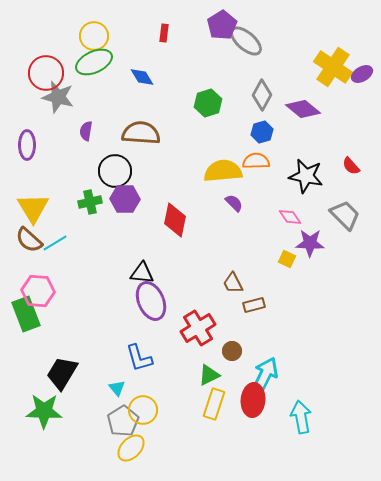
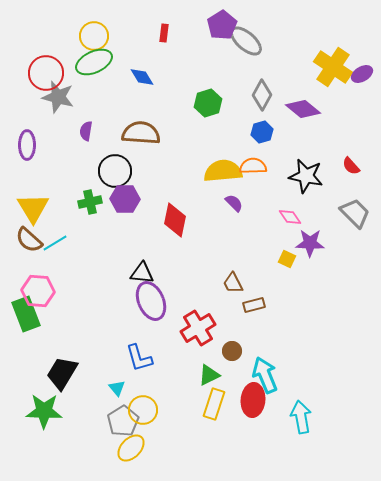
orange semicircle at (256, 161): moved 3 px left, 5 px down
gray trapezoid at (345, 215): moved 10 px right, 2 px up
cyan arrow at (265, 375): rotated 48 degrees counterclockwise
